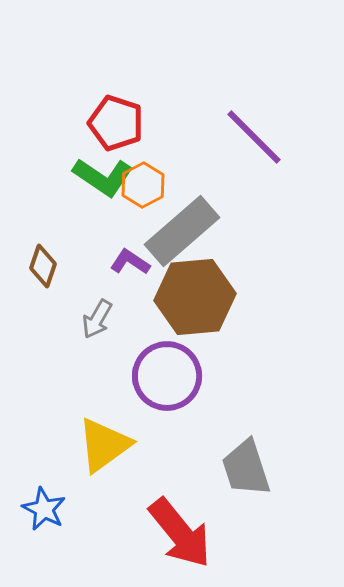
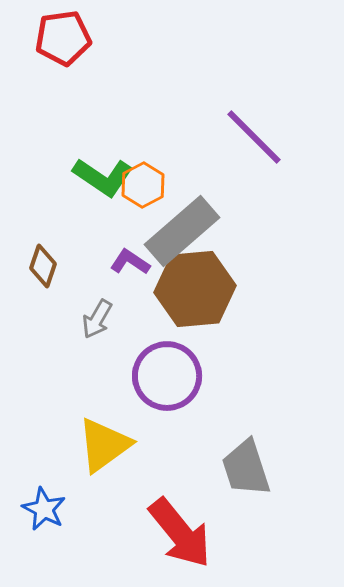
red pentagon: moved 53 px left, 85 px up; rotated 26 degrees counterclockwise
brown hexagon: moved 8 px up
